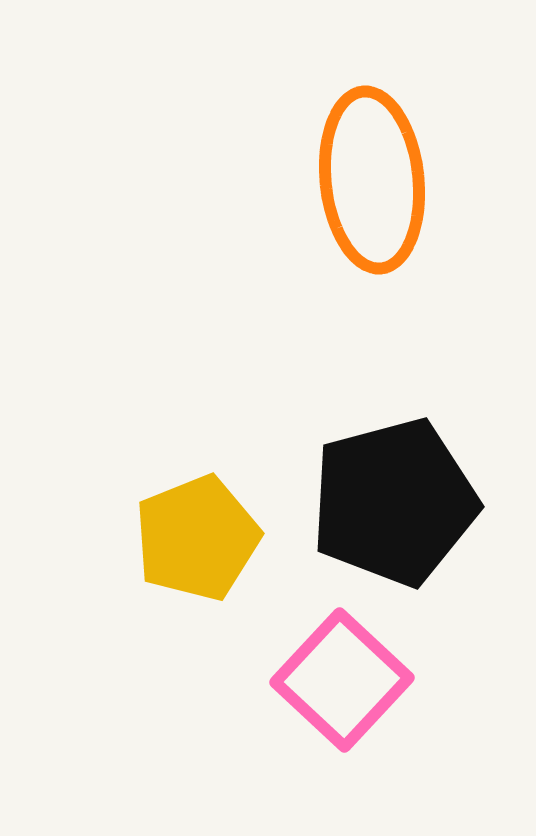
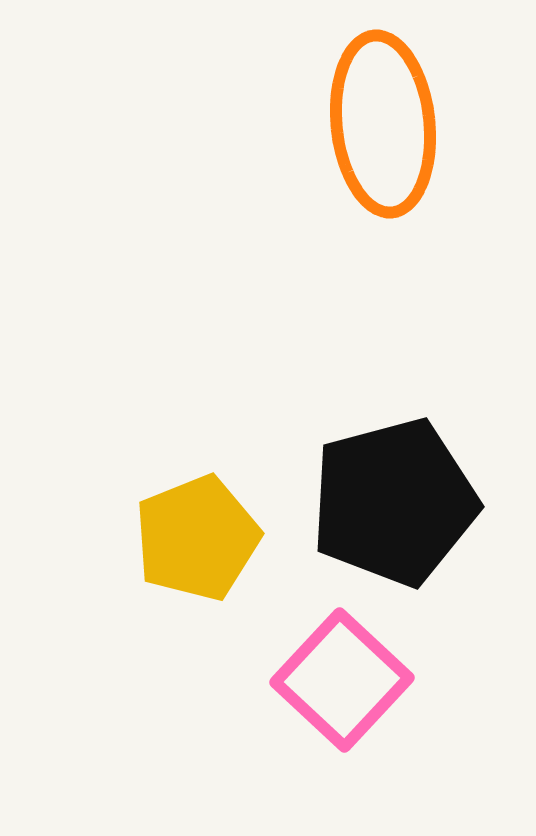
orange ellipse: moved 11 px right, 56 px up
